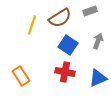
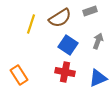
yellow line: moved 1 px left, 1 px up
orange rectangle: moved 2 px left, 1 px up
